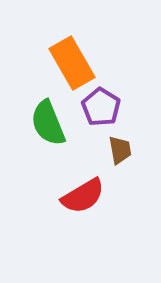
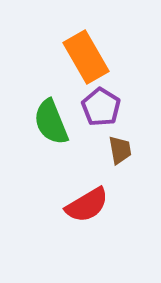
orange rectangle: moved 14 px right, 6 px up
green semicircle: moved 3 px right, 1 px up
red semicircle: moved 4 px right, 9 px down
